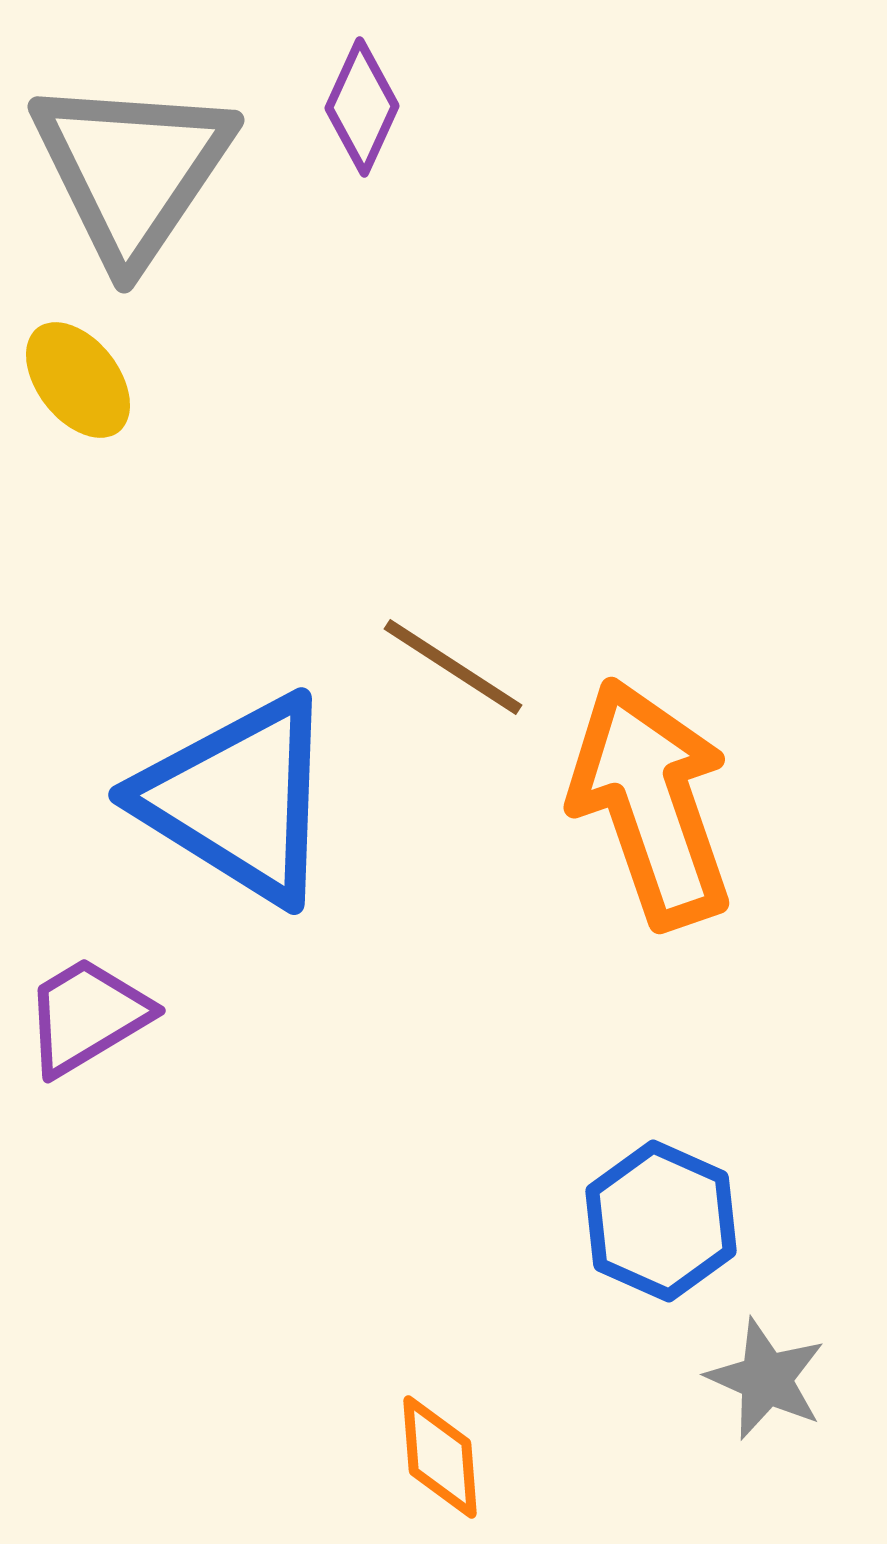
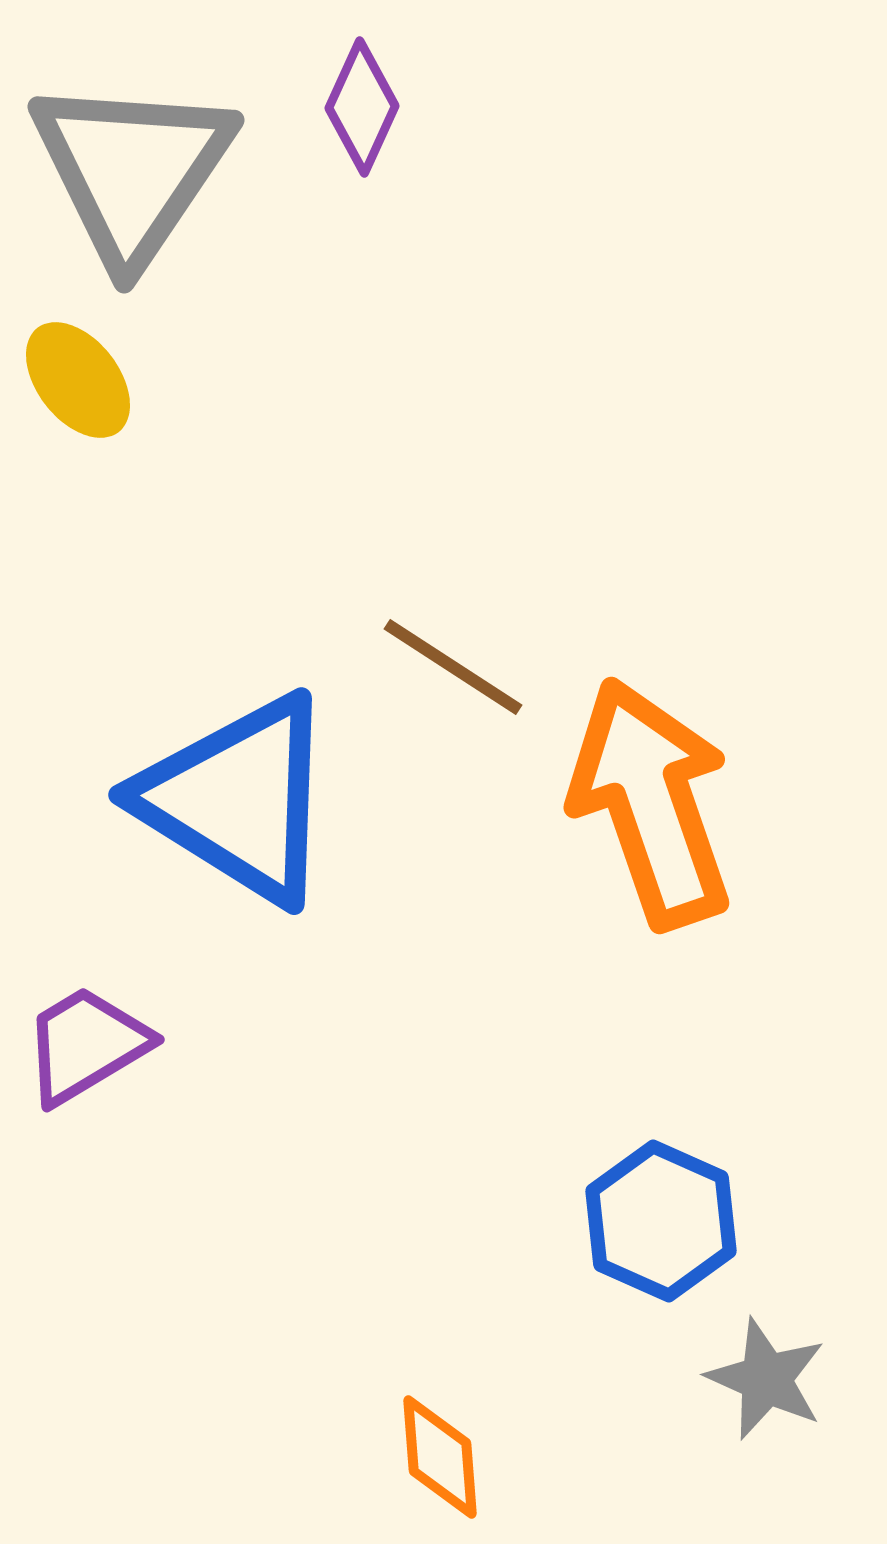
purple trapezoid: moved 1 px left, 29 px down
